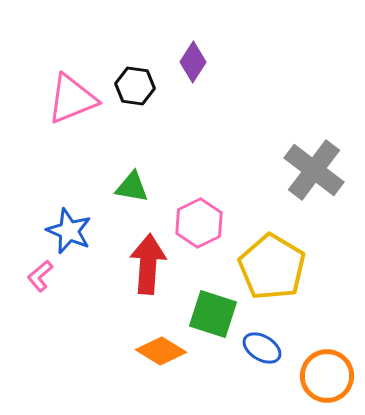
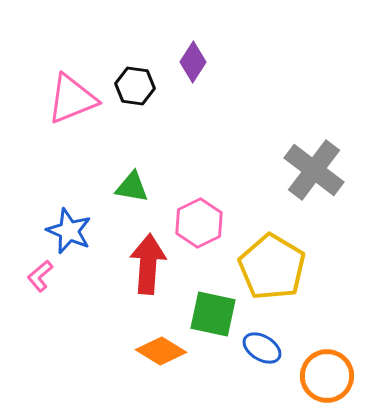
green square: rotated 6 degrees counterclockwise
